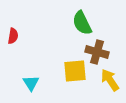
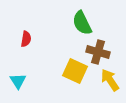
red semicircle: moved 13 px right, 3 px down
brown cross: moved 1 px right
yellow square: rotated 30 degrees clockwise
cyan triangle: moved 13 px left, 2 px up
